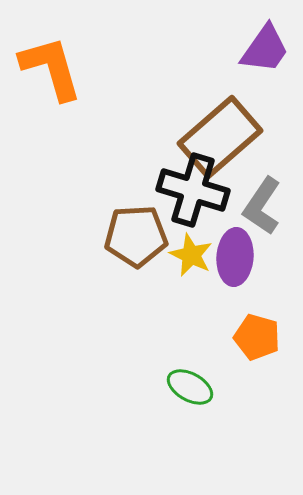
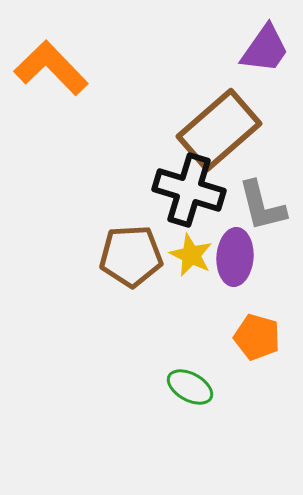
orange L-shape: rotated 28 degrees counterclockwise
brown rectangle: moved 1 px left, 7 px up
black cross: moved 4 px left
gray L-shape: rotated 48 degrees counterclockwise
brown pentagon: moved 5 px left, 20 px down
